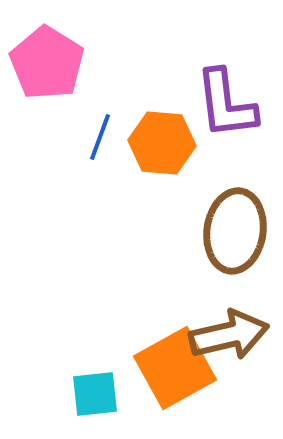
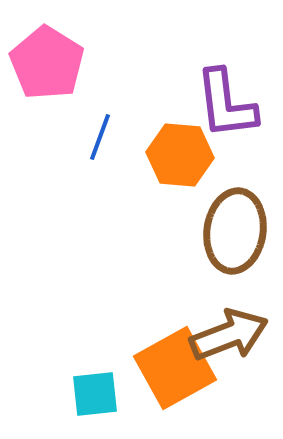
orange hexagon: moved 18 px right, 12 px down
brown arrow: rotated 8 degrees counterclockwise
